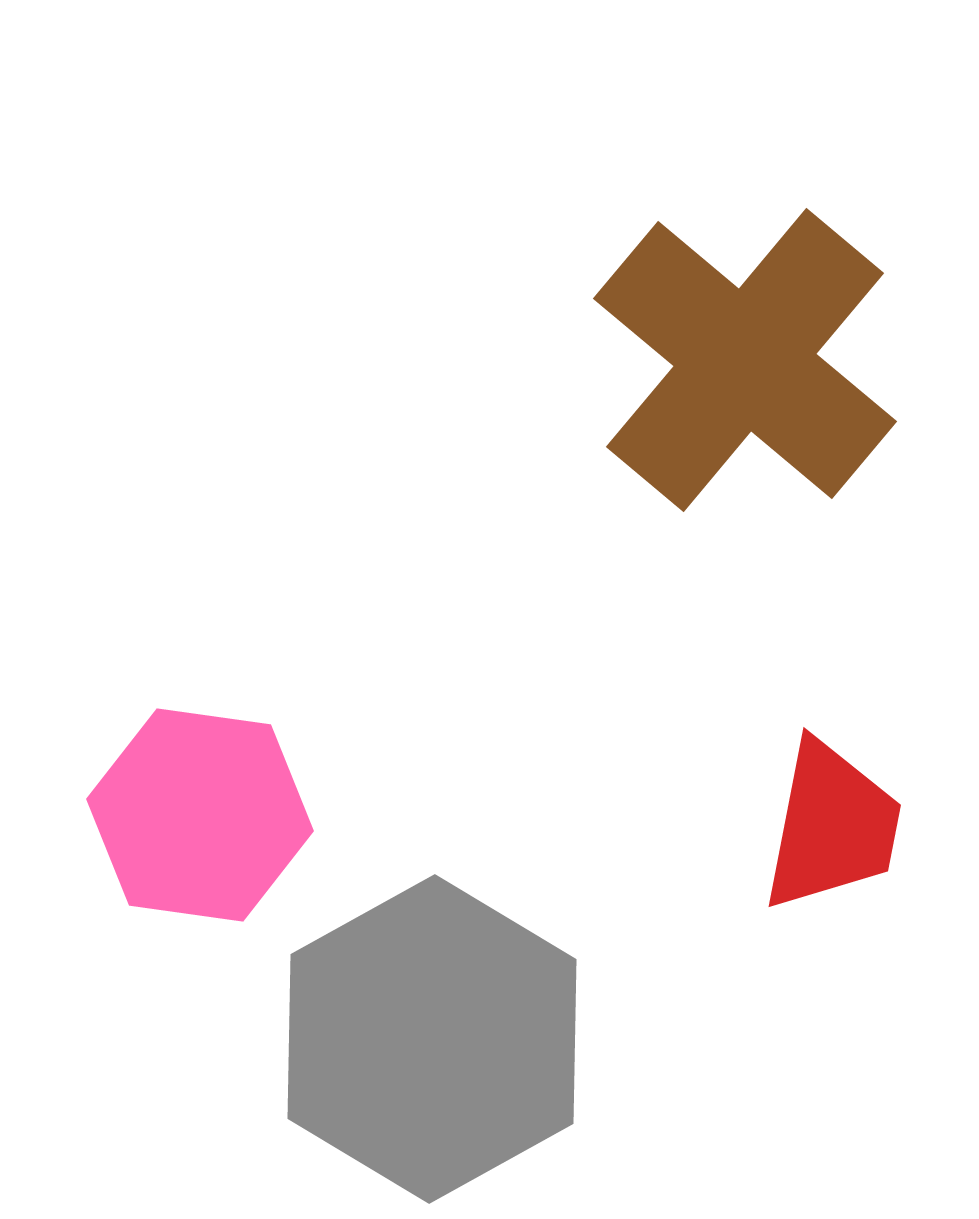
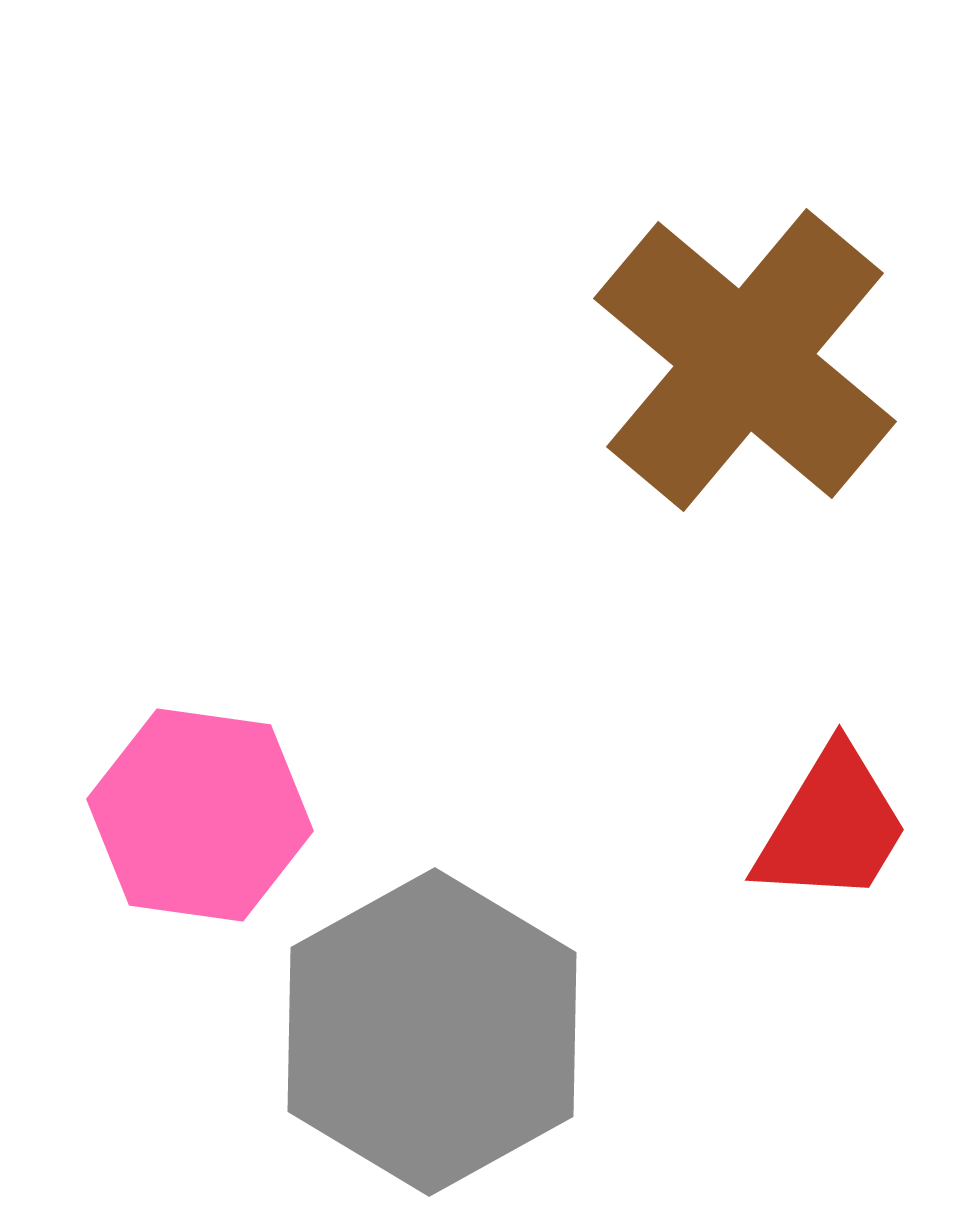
red trapezoid: rotated 20 degrees clockwise
gray hexagon: moved 7 px up
